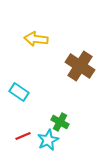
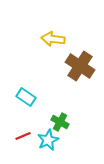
yellow arrow: moved 17 px right
cyan rectangle: moved 7 px right, 5 px down
